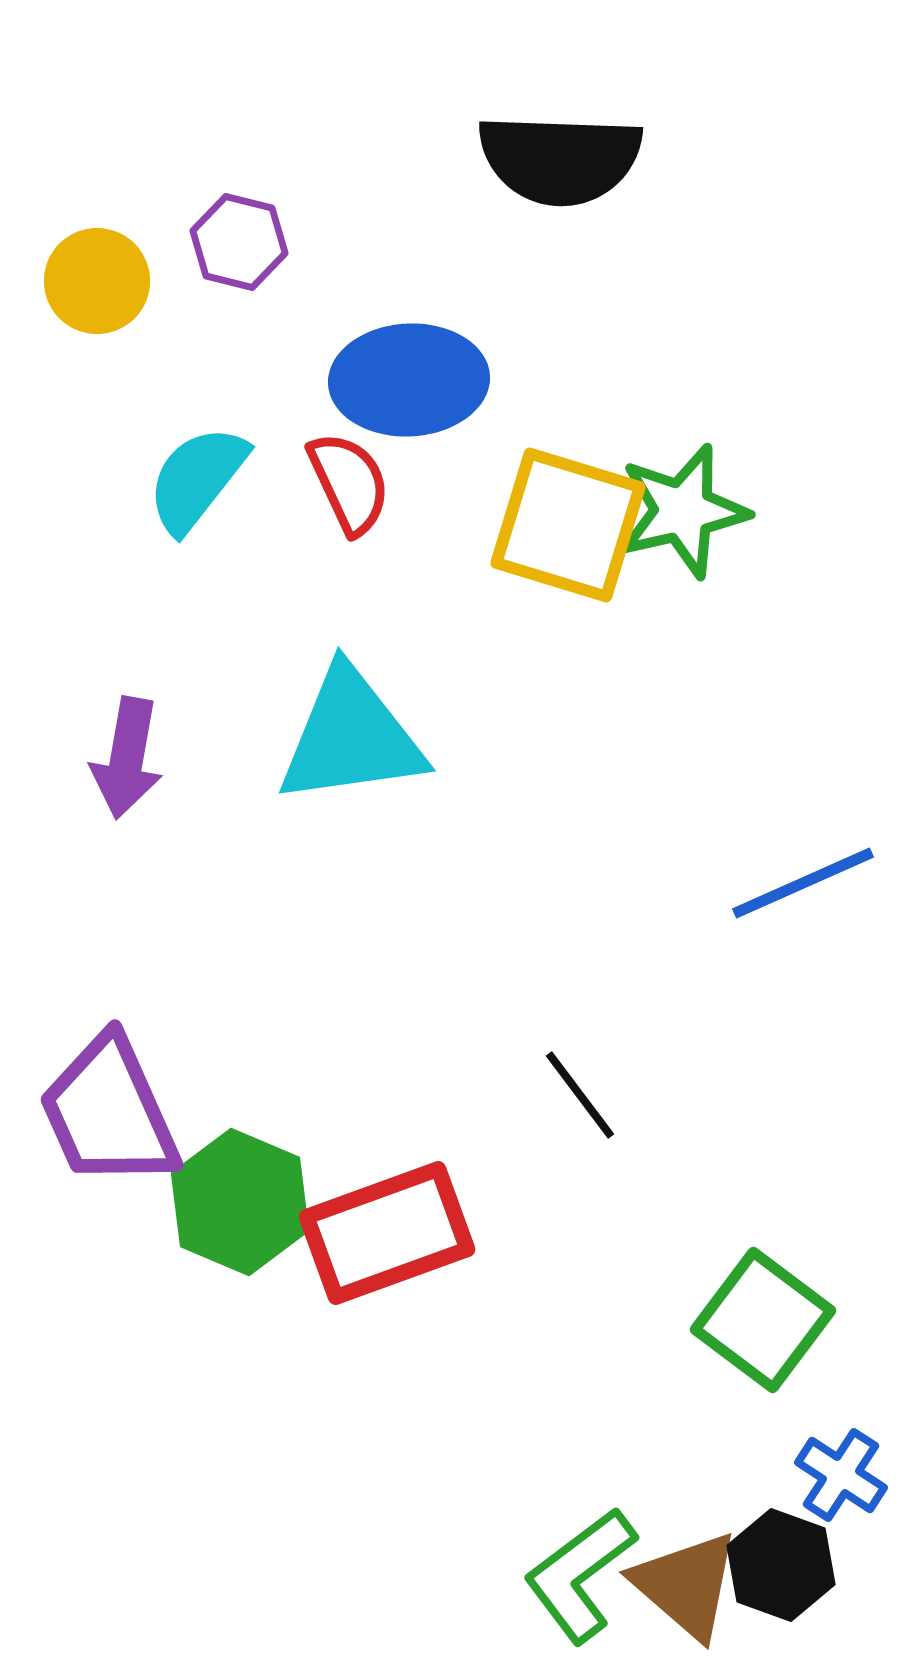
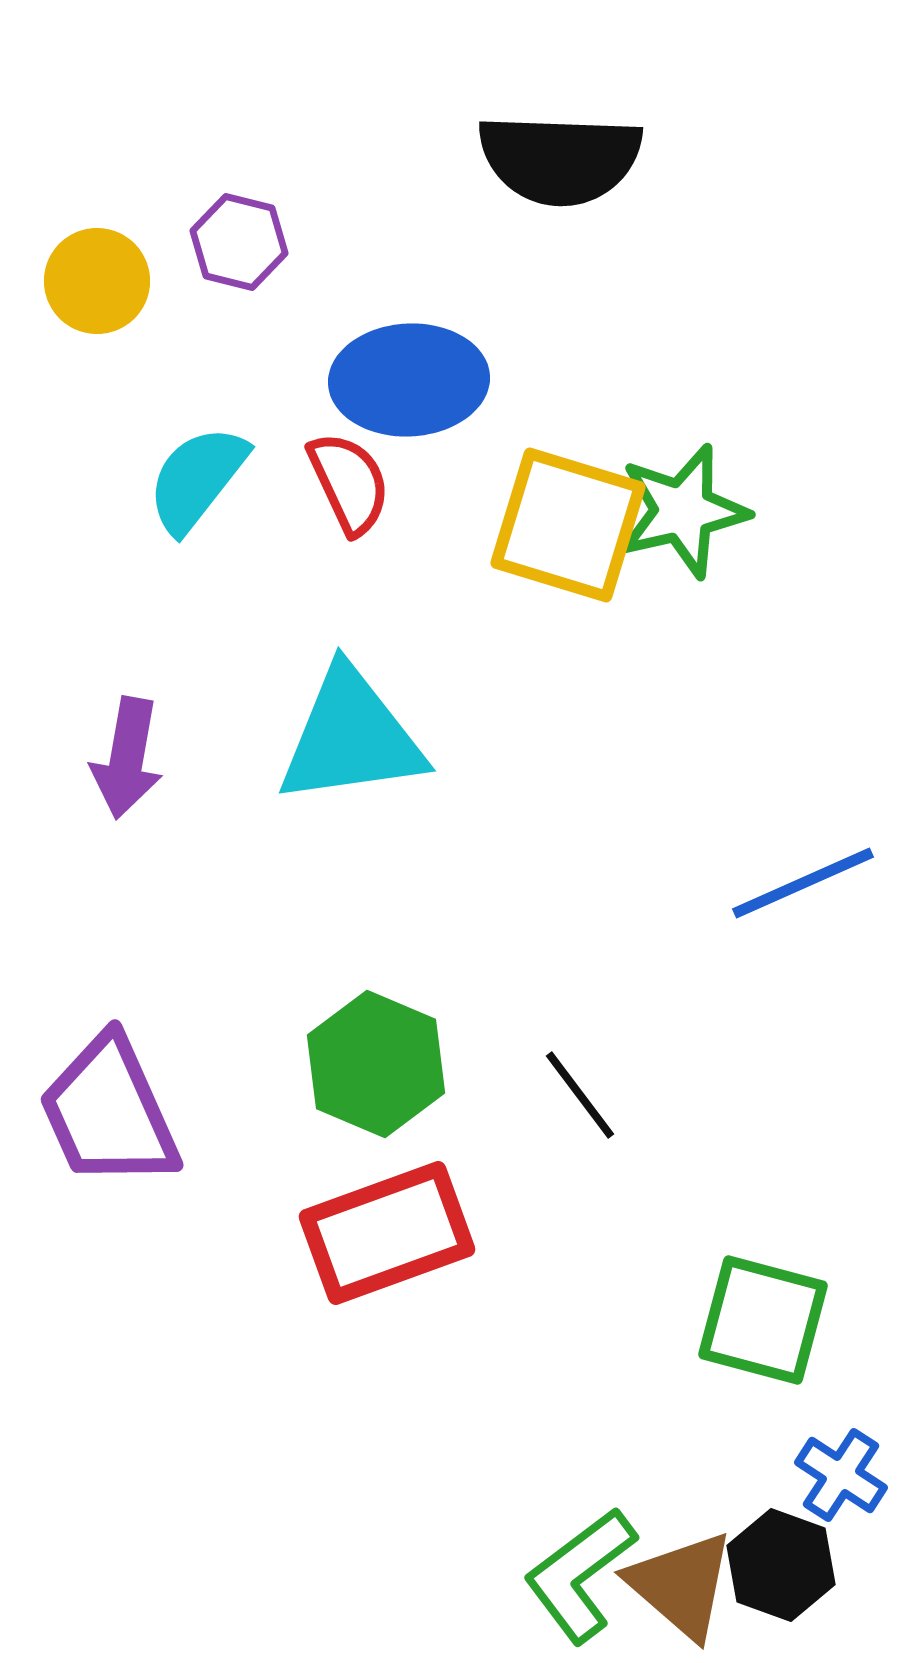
green hexagon: moved 136 px right, 138 px up
green square: rotated 22 degrees counterclockwise
brown triangle: moved 5 px left
